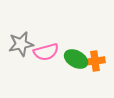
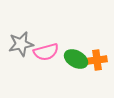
orange cross: moved 2 px right, 1 px up
